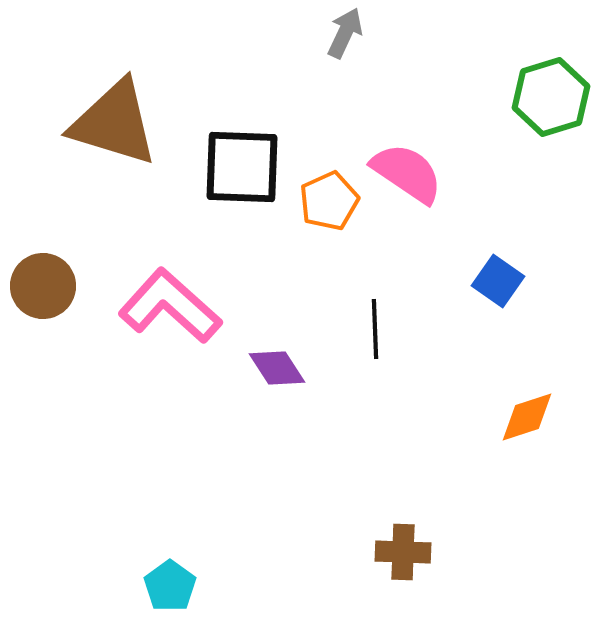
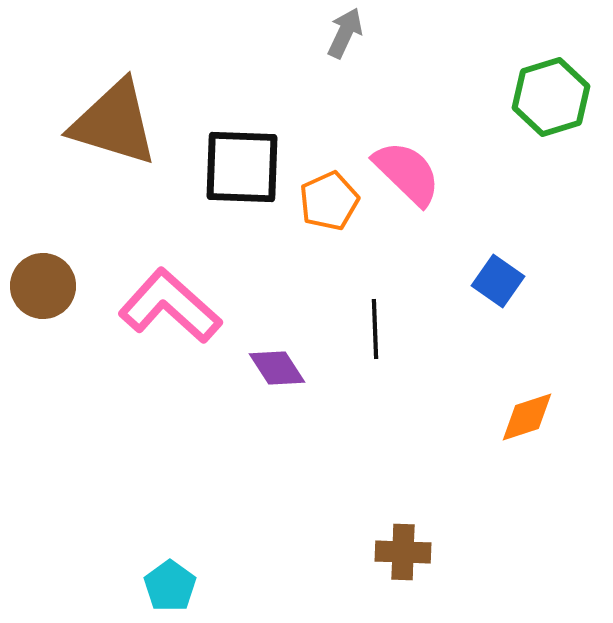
pink semicircle: rotated 10 degrees clockwise
